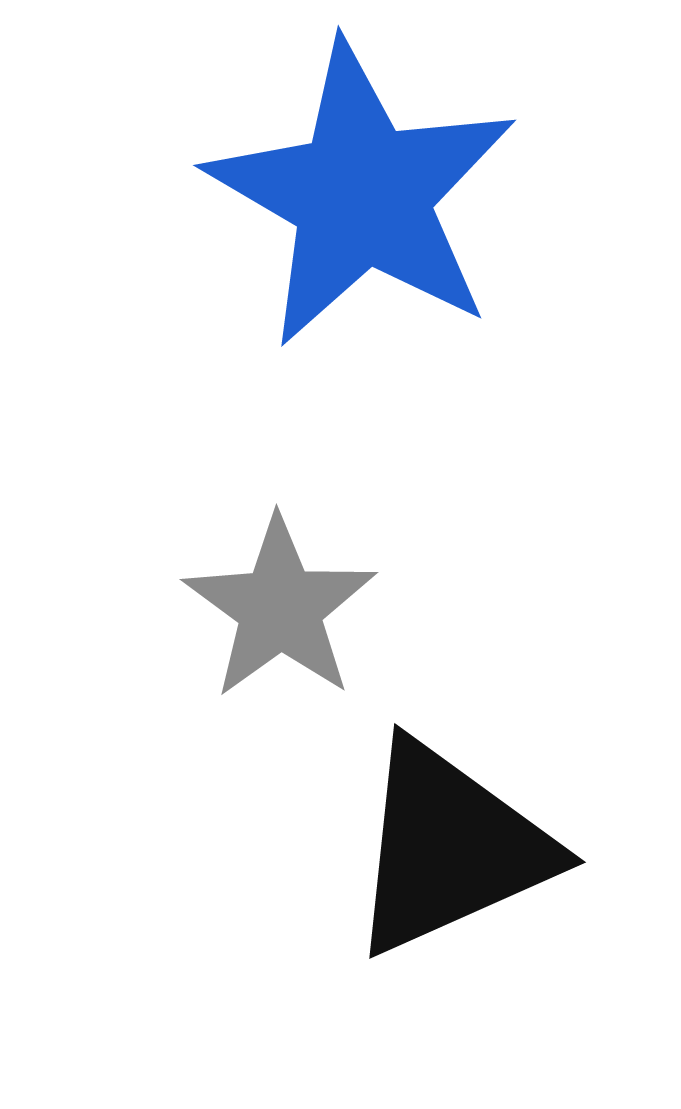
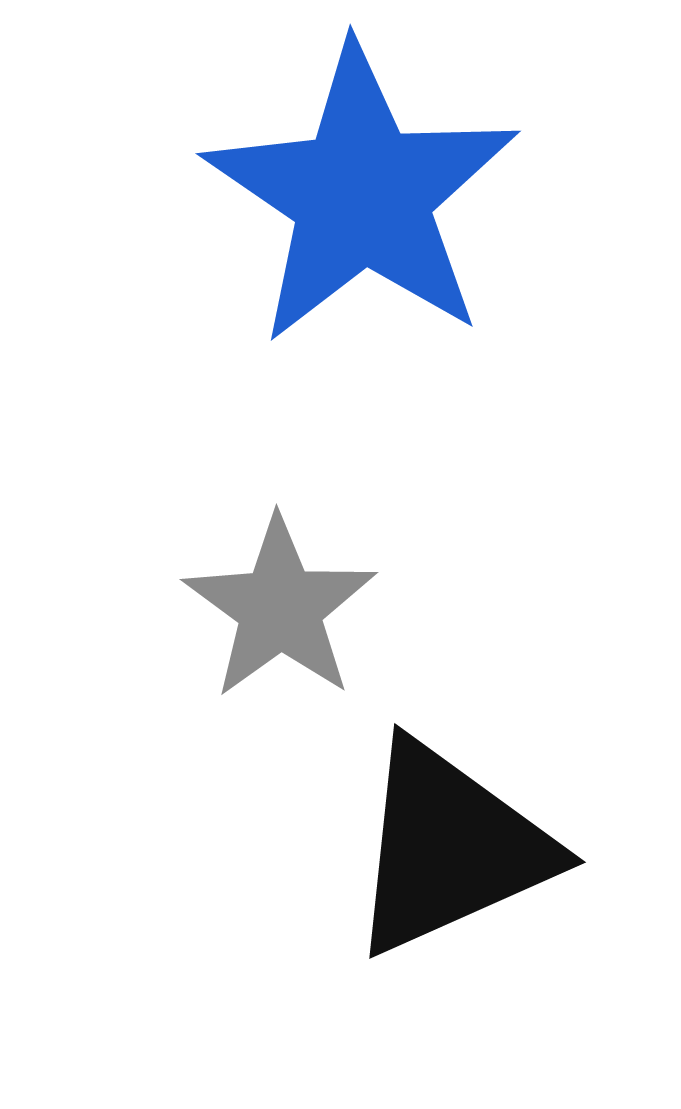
blue star: rotated 4 degrees clockwise
